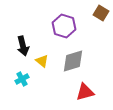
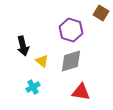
purple hexagon: moved 7 px right, 4 px down
gray diamond: moved 2 px left
cyan cross: moved 11 px right, 8 px down
red triangle: moved 4 px left; rotated 24 degrees clockwise
